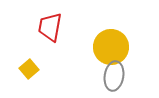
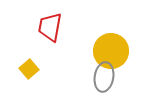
yellow circle: moved 4 px down
gray ellipse: moved 10 px left, 1 px down
